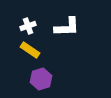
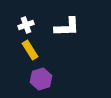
white cross: moved 2 px left, 1 px up
yellow rectangle: rotated 24 degrees clockwise
